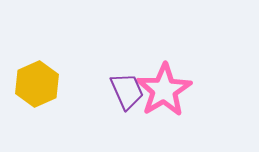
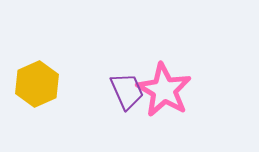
pink star: rotated 10 degrees counterclockwise
